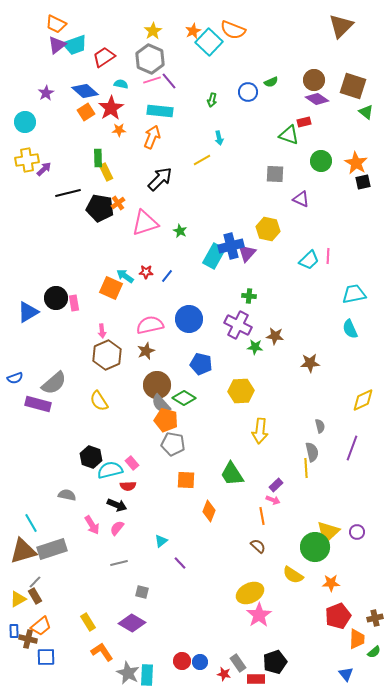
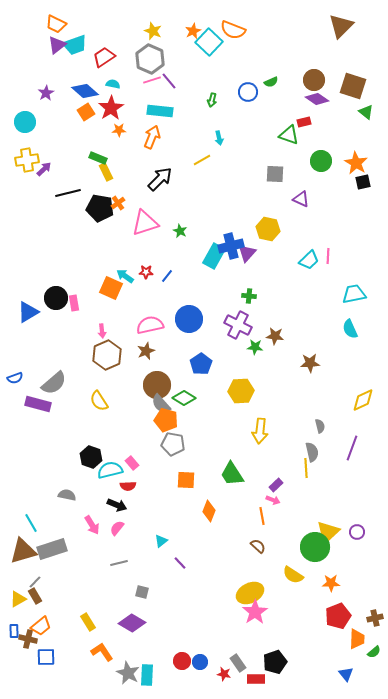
yellow star at (153, 31): rotated 18 degrees counterclockwise
cyan semicircle at (121, 84): moved 8 px left
green rectangle at (98, 158): rotated 66 degrees counterclockwise
blue pentagon at (201, 364): rotated 25 degrees clockwise
pink star at (259, 615): moved 4 px left, 3 px up
